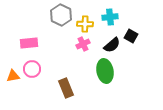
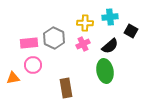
gray hexagon: moved 7 px left, 23 px down
yellow cross: moved 1 px up
black square: moved 5 px up
black semicircle: moved 2 px left, 1 px down
pink circle: moved 1 px right, 4 px up
orange triangle: moved 2 px down
brown rectangle: rotated 12 degrees clockwise
